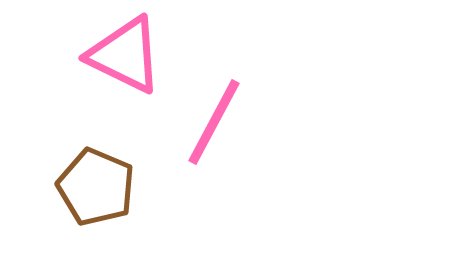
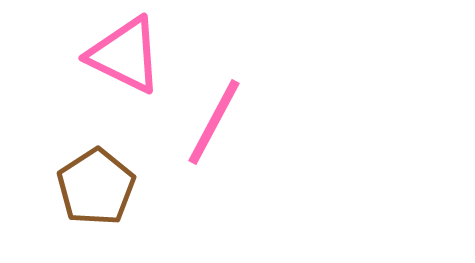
brown pentagon: rotated 16 degrees clockwise
